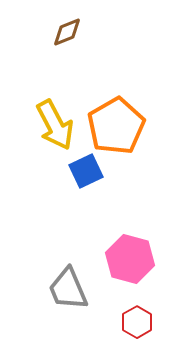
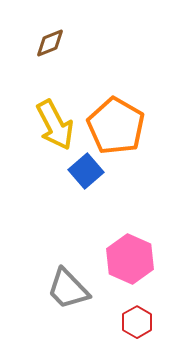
brown diamond: moved 17 px left, 11 px down
orange pentagon: rotated 12 degrees counterclockwise
blue square: rotated 16 degrees counterclockwise
pink hexagon: rotated 9 degrees clockwise
gray trapezoid: rotated 21 degrees counterclockwise
